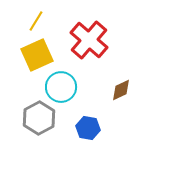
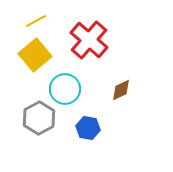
yellow line: rotated 30 degrees clockwise
yellow square: moved 2 px left; rotated 16 degrees counterclockwise
cyan circle: moved 4 px right, 2 px down
